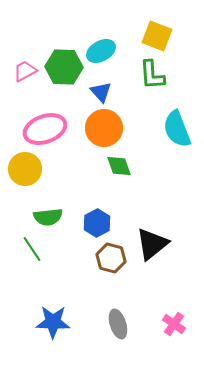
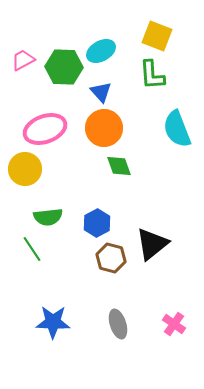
pink trapezoid: moved 2 px left, 11 px up
